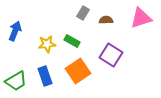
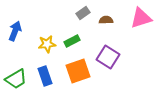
gray rectangle: rotated 24 degrees clockwise
green rectangle: rotated 56 degrees counterclockwise
purple square: moved 3 px left, 2 px down
orange square: rotated 15 degrees clockwise
green trapezoid: moved 2 px up
